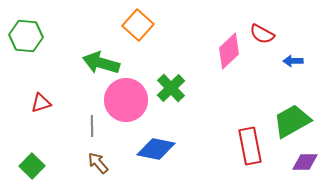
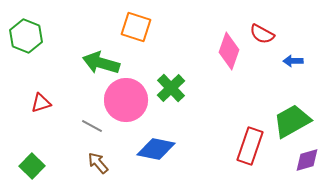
orange square: moved 2 px left, 2 px down; rotated 24 degrees counterclockwise
green hexagon: rotated 16 degrees clockwise
pink diamond: rotated 27 degrees counterclockwise
gray line: rotated 60 degrees counterclockwise
red rectangle: rotated 30 degrees clockwise
purple diamond: moved 2 px right, 2 px up; rotated 16 degrees counterclockwise
